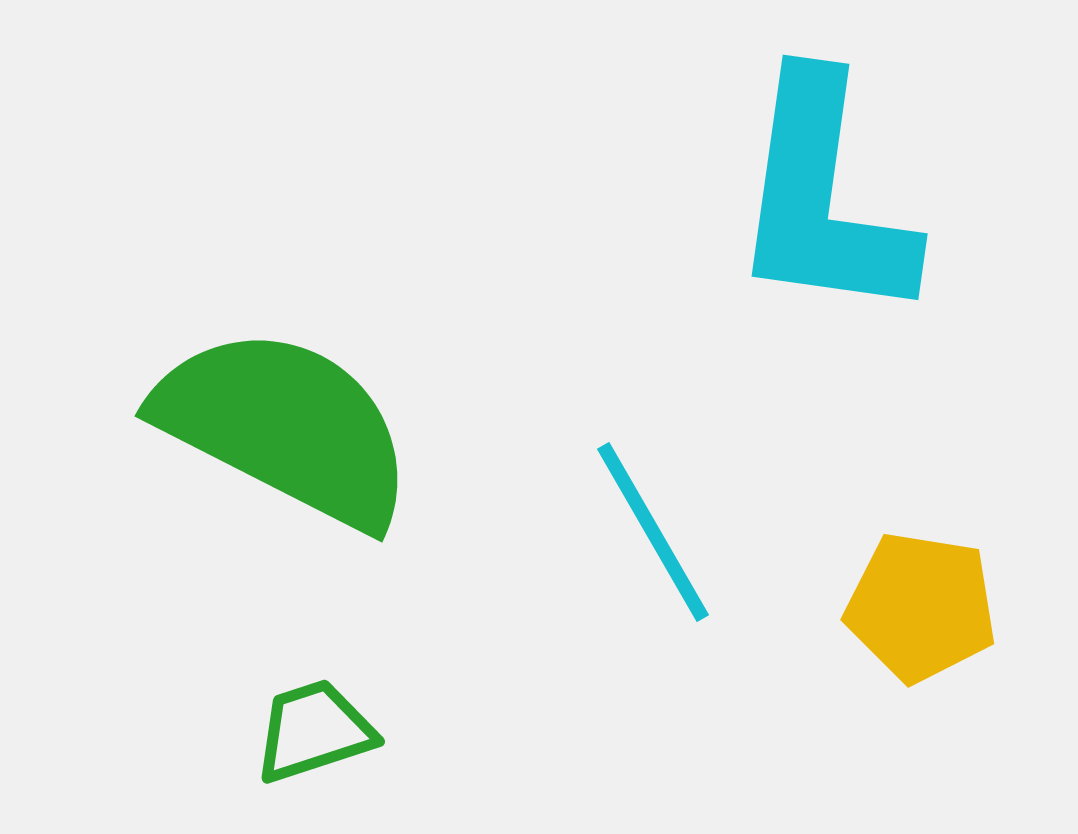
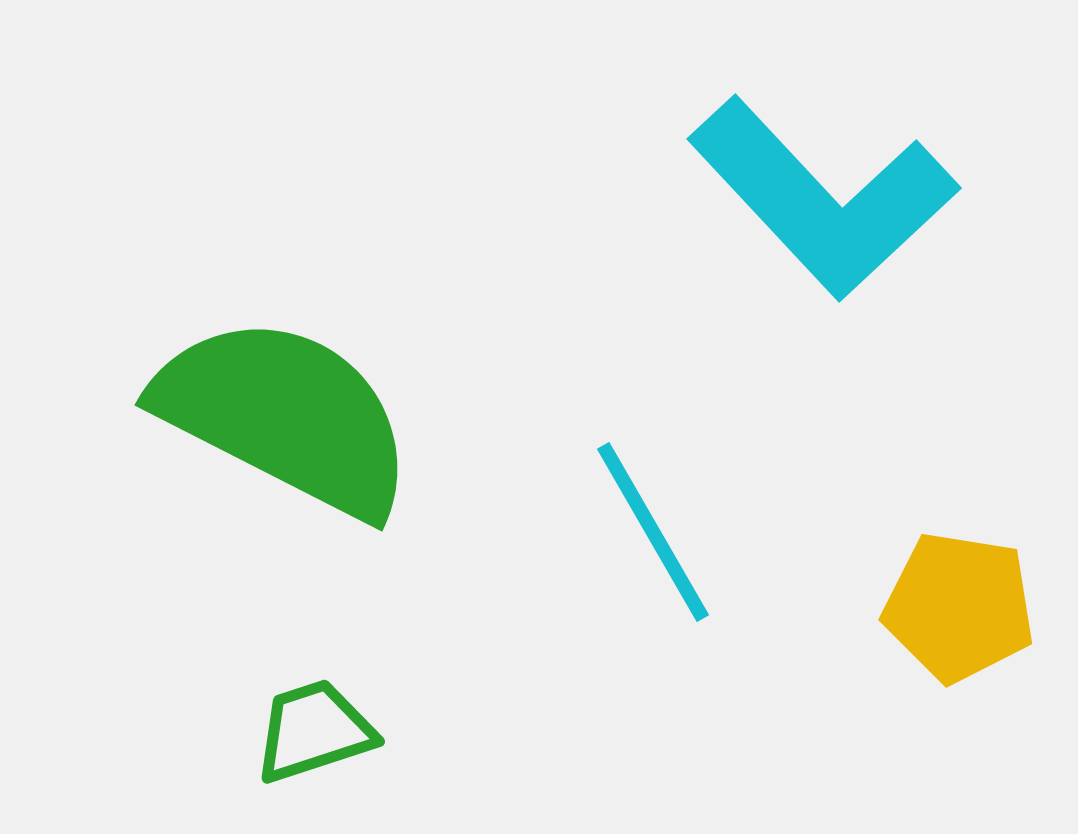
cyan L-shape: rotated 51 degrees counterclockwise
green semicircle: moved 11 px up
yellow pentagon: moved 38 px right
